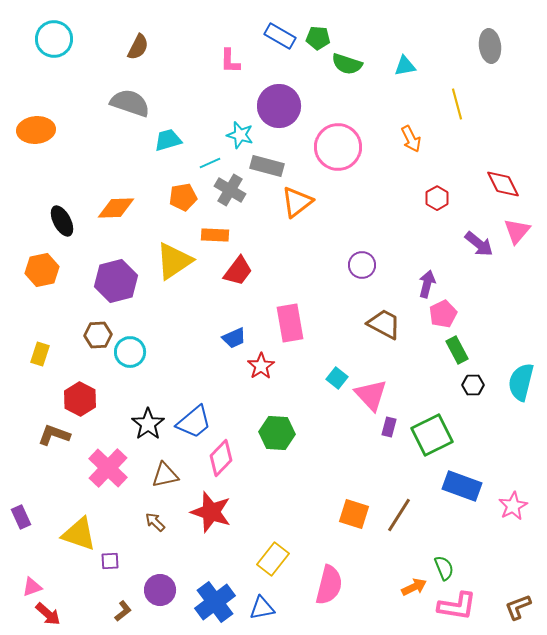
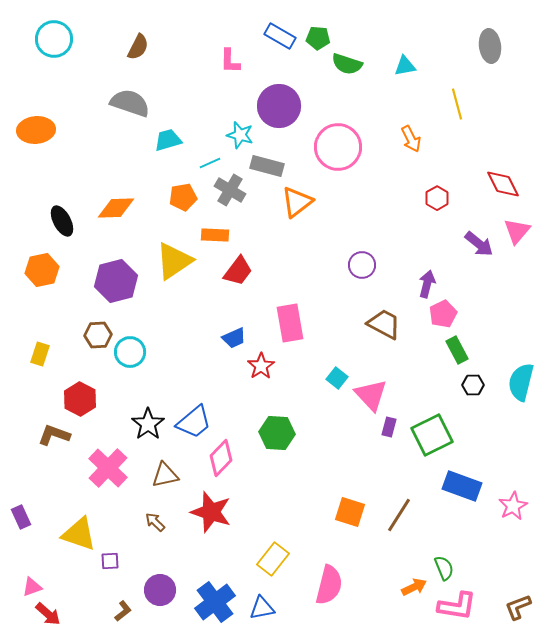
orange square at (354, 514): moved 4 px left, 2 px up
